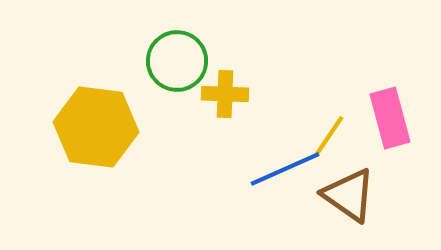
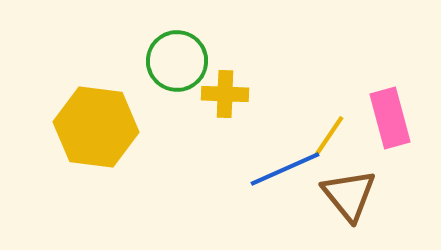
brown triangle: rotated 16 degrees clockwise
